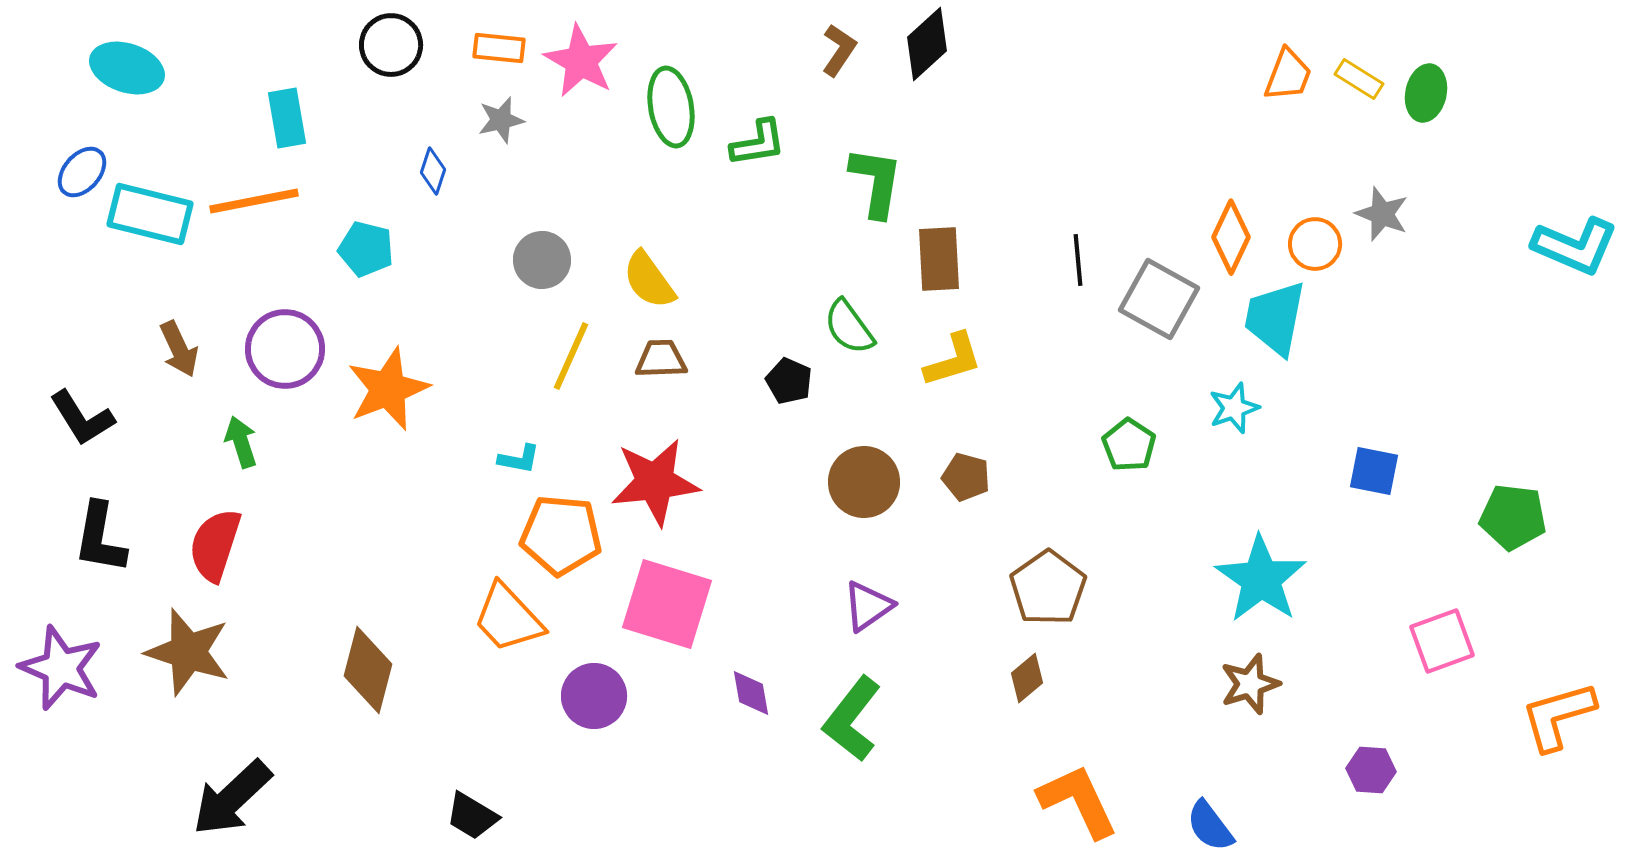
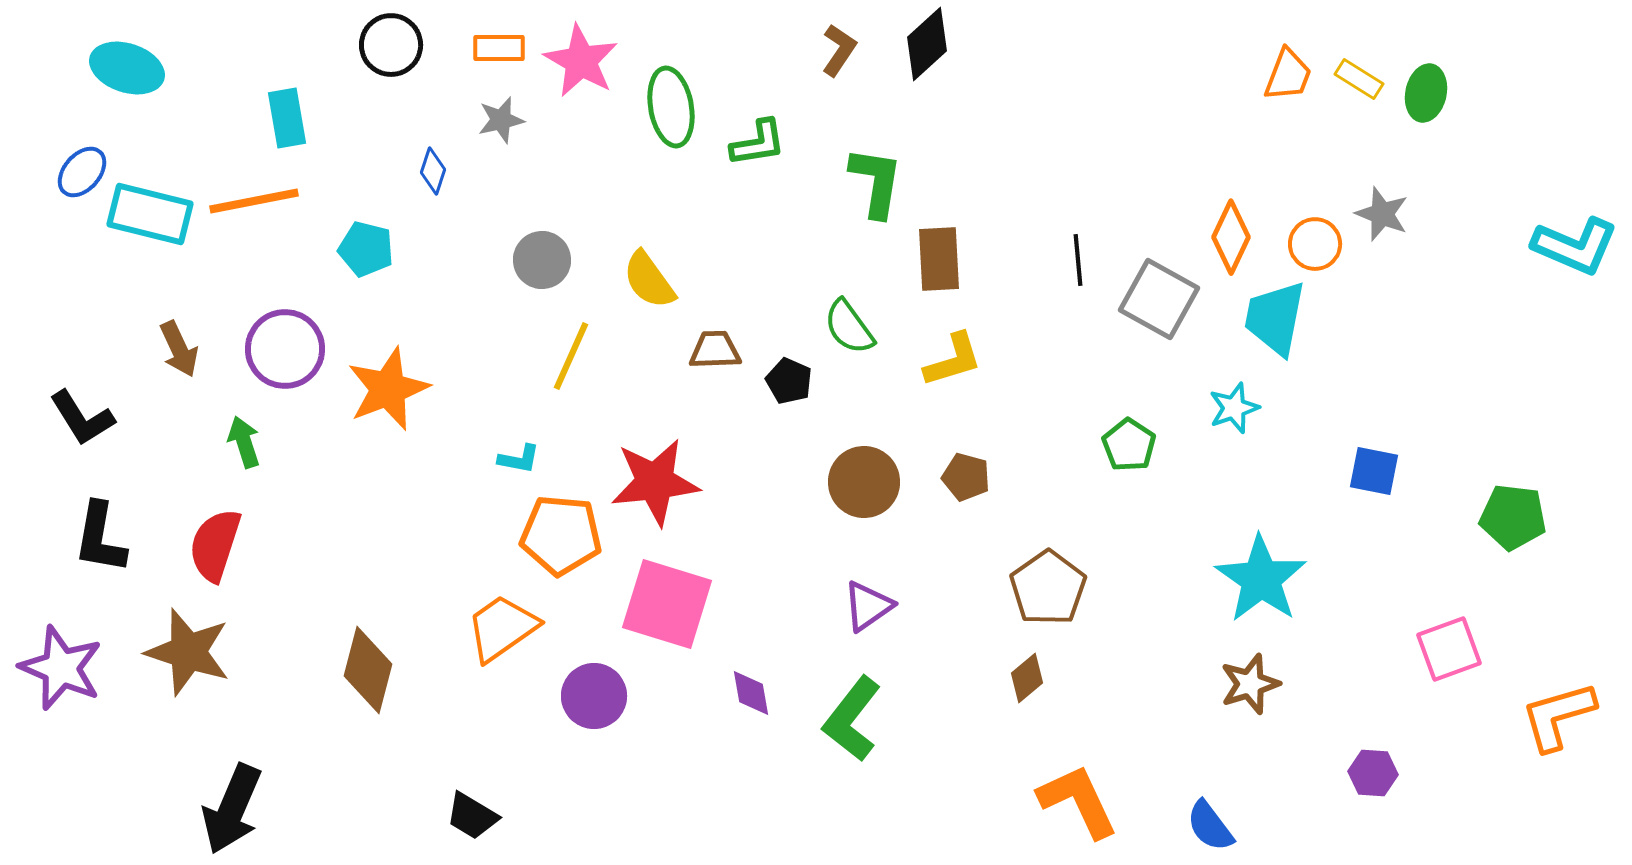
orange rectangle at (499, 48): rotated 6 degrees counterclockwise
brown trapezoid at (661, 359): moved 54 px right, 9 px up
green arrow at (241, 442): moved 3 px right
orange trapezoid at (508, 618): moved 6 px left, 10 px down; rotated 98 degrees clockwise
pink square at (1442, 641): moved 7 px right, 8 px down
purple hexagon at (1371, 770): moved 2 px right, 3 px down
black arrow at (232, 798): moved 11 px down; rotated 24 degrees counterclockwise
